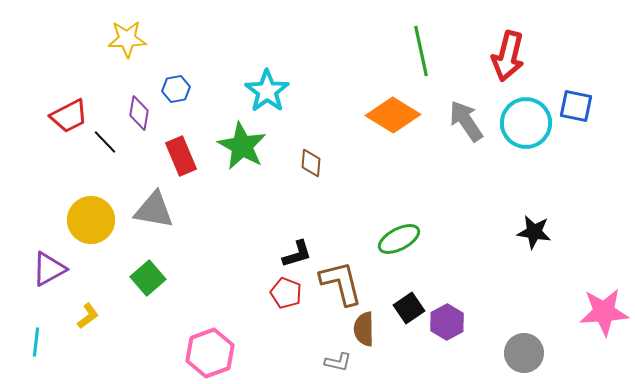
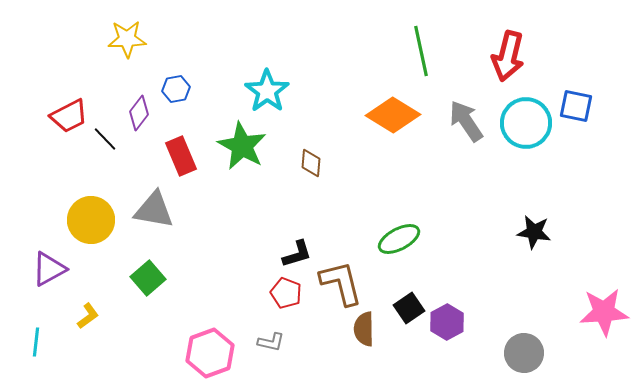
purple diamond: rotated 28 degrees clockwise
black line: moved 3 px up
gray L-shape: moved 67 px left, 20 px up
